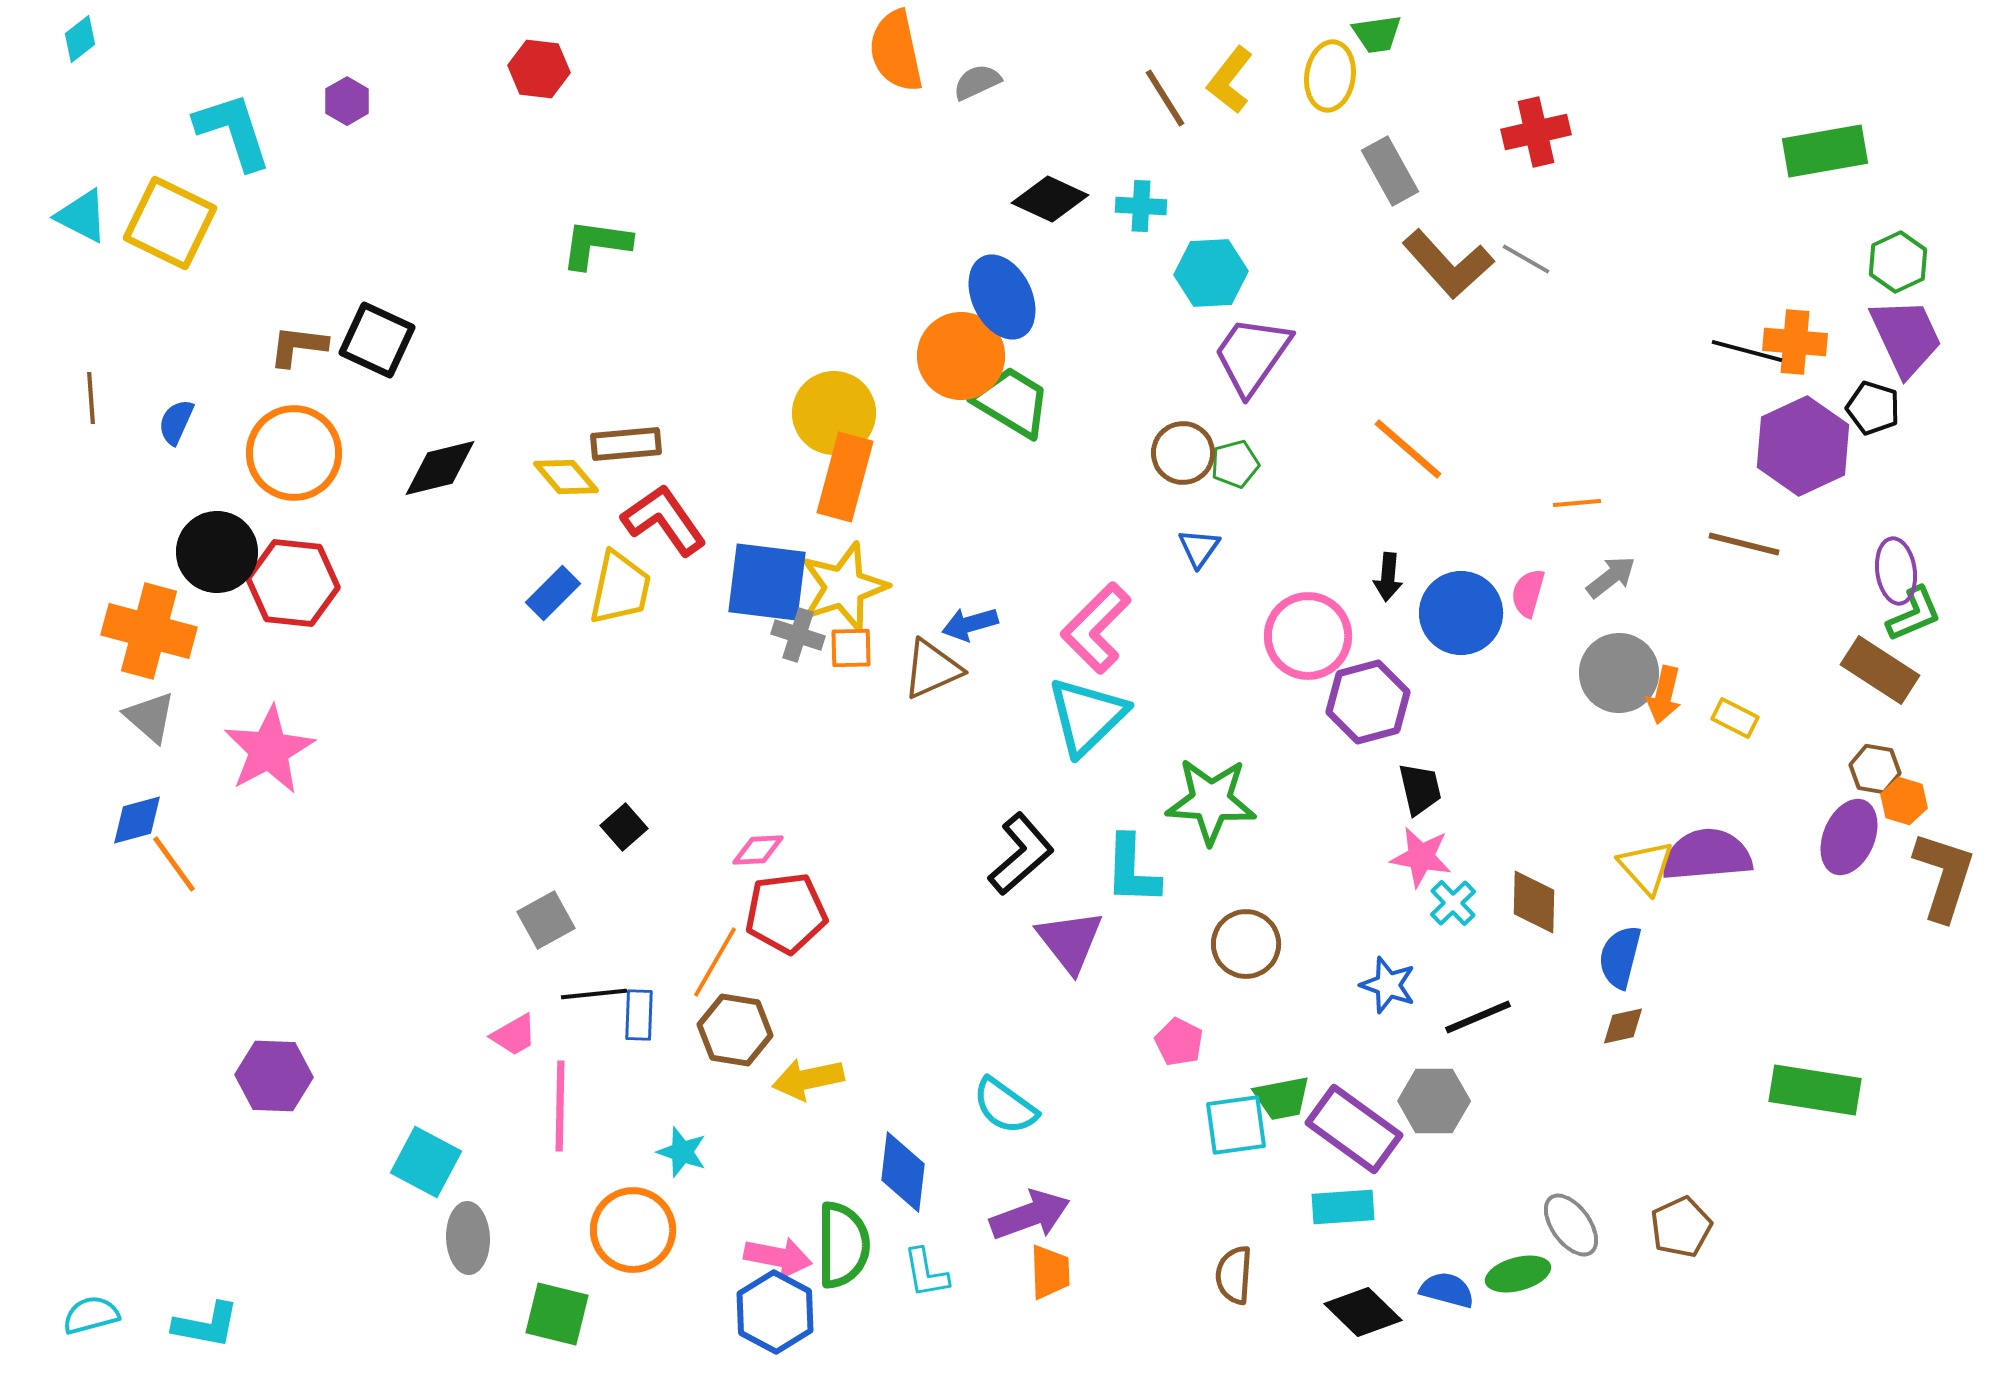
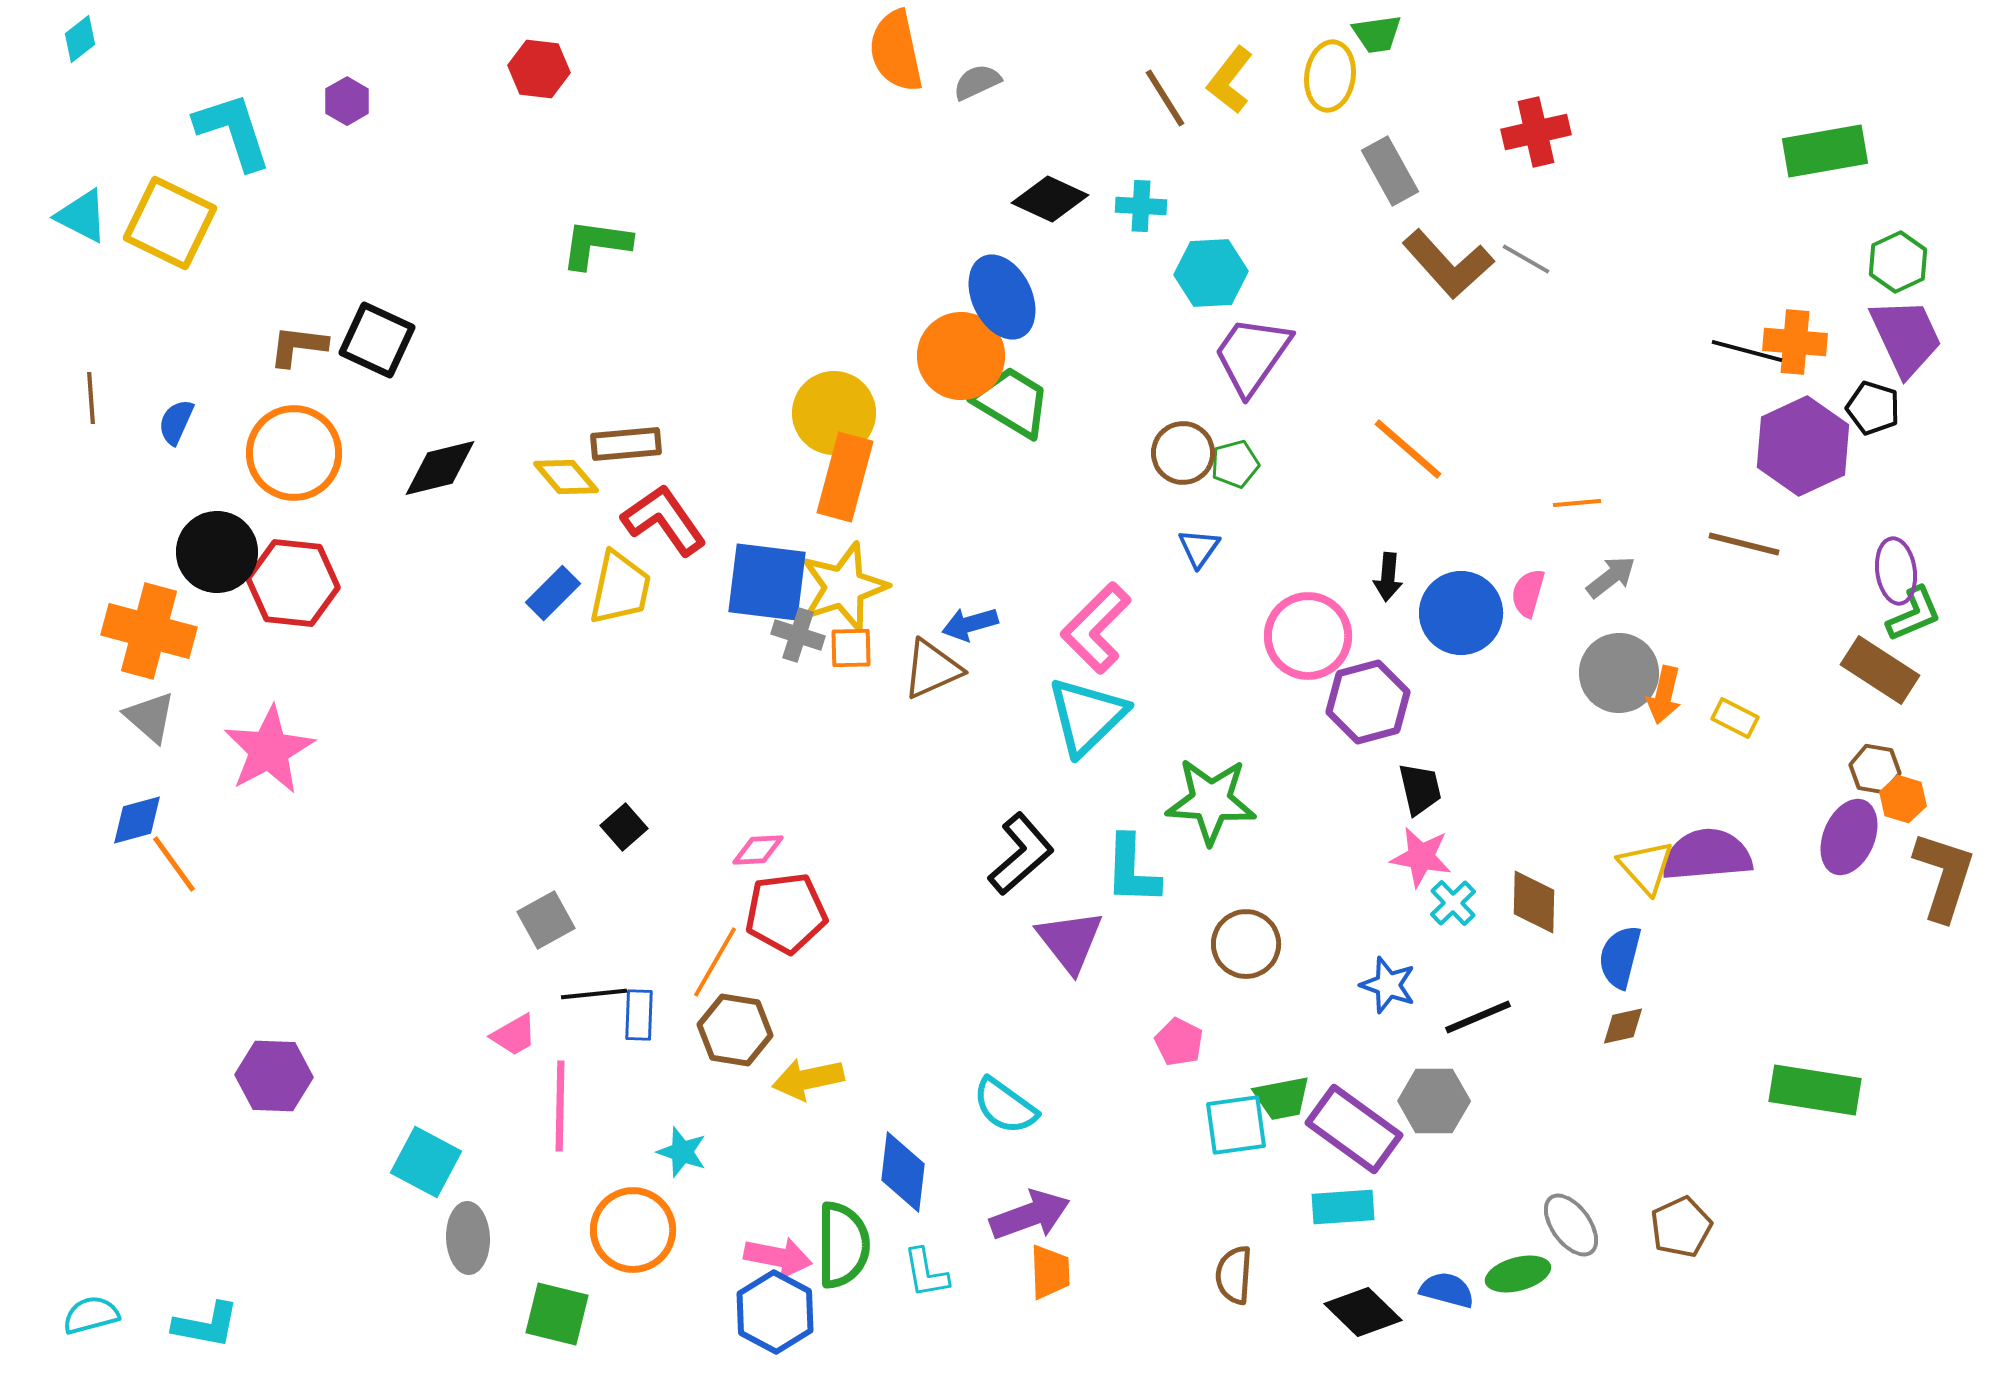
orange hexagon at (1904, 801): moved 1 px left, 2 px up
